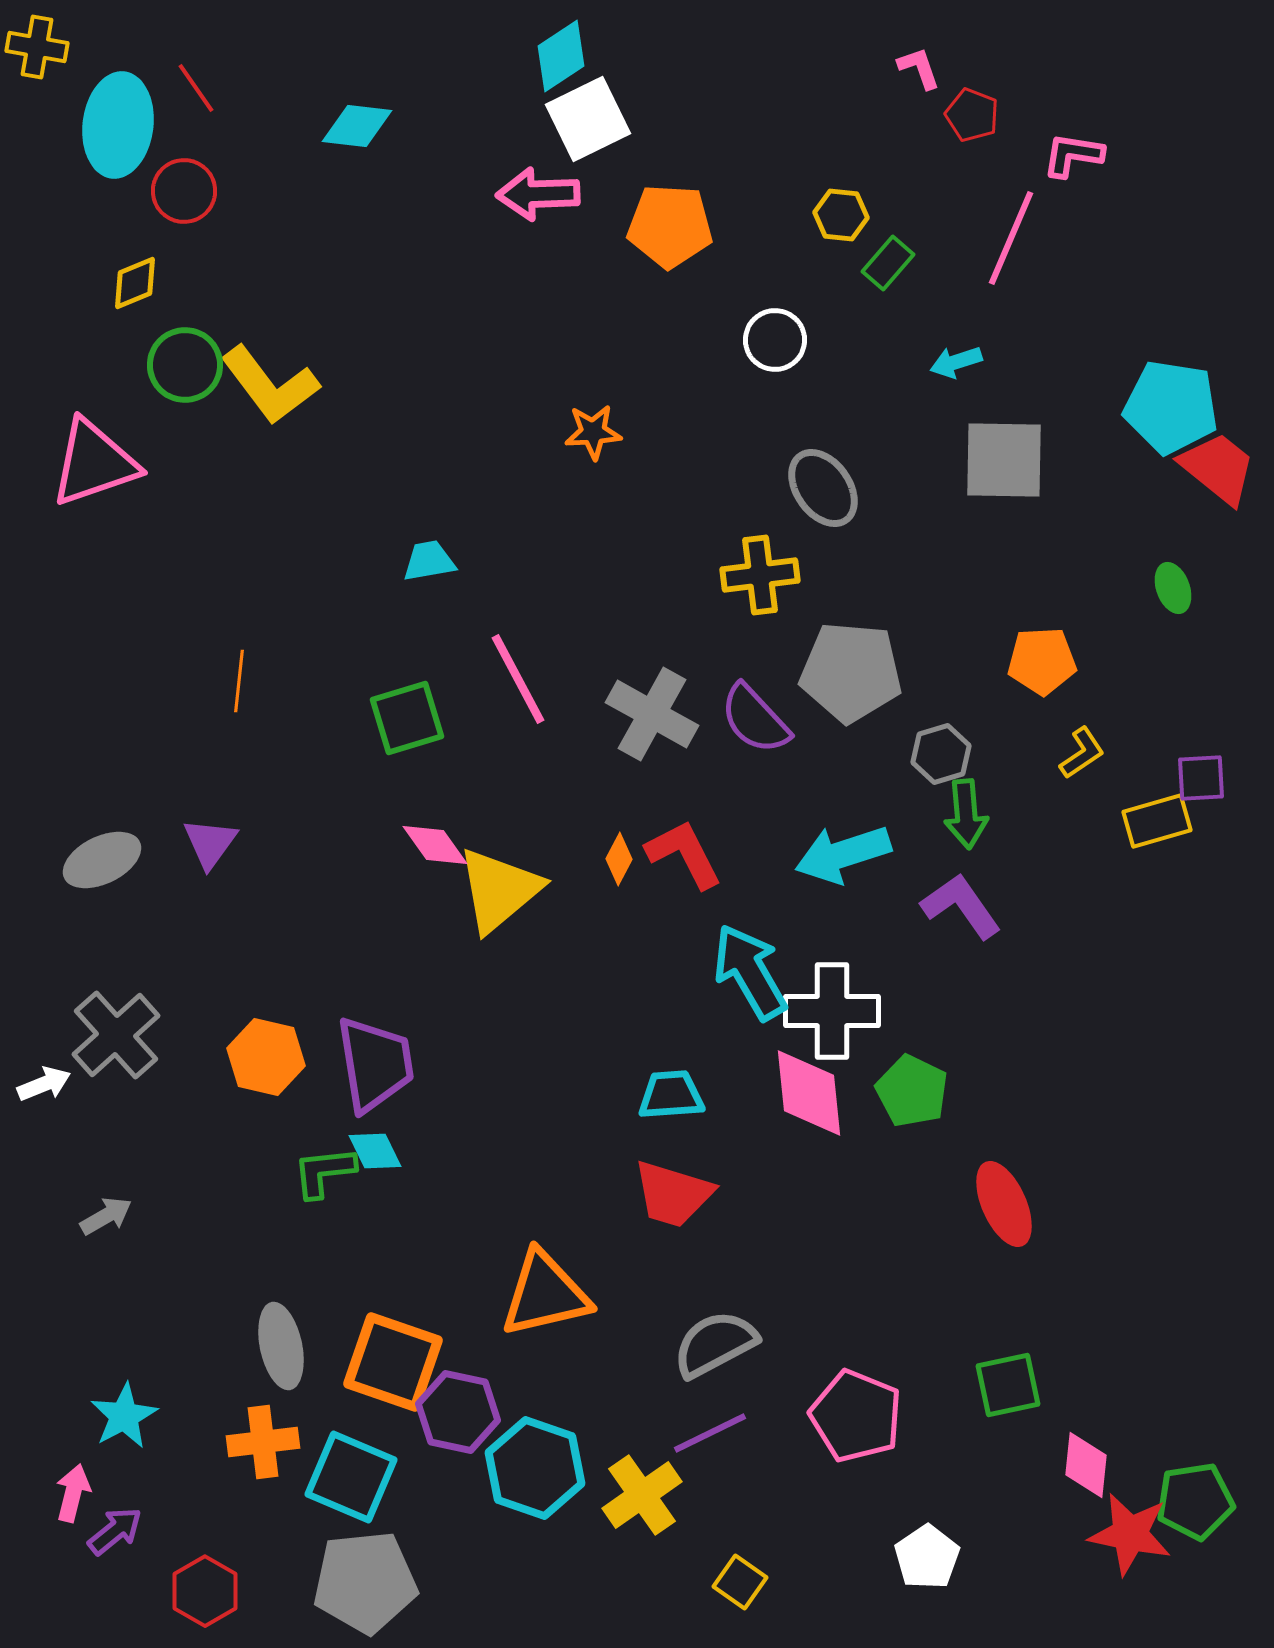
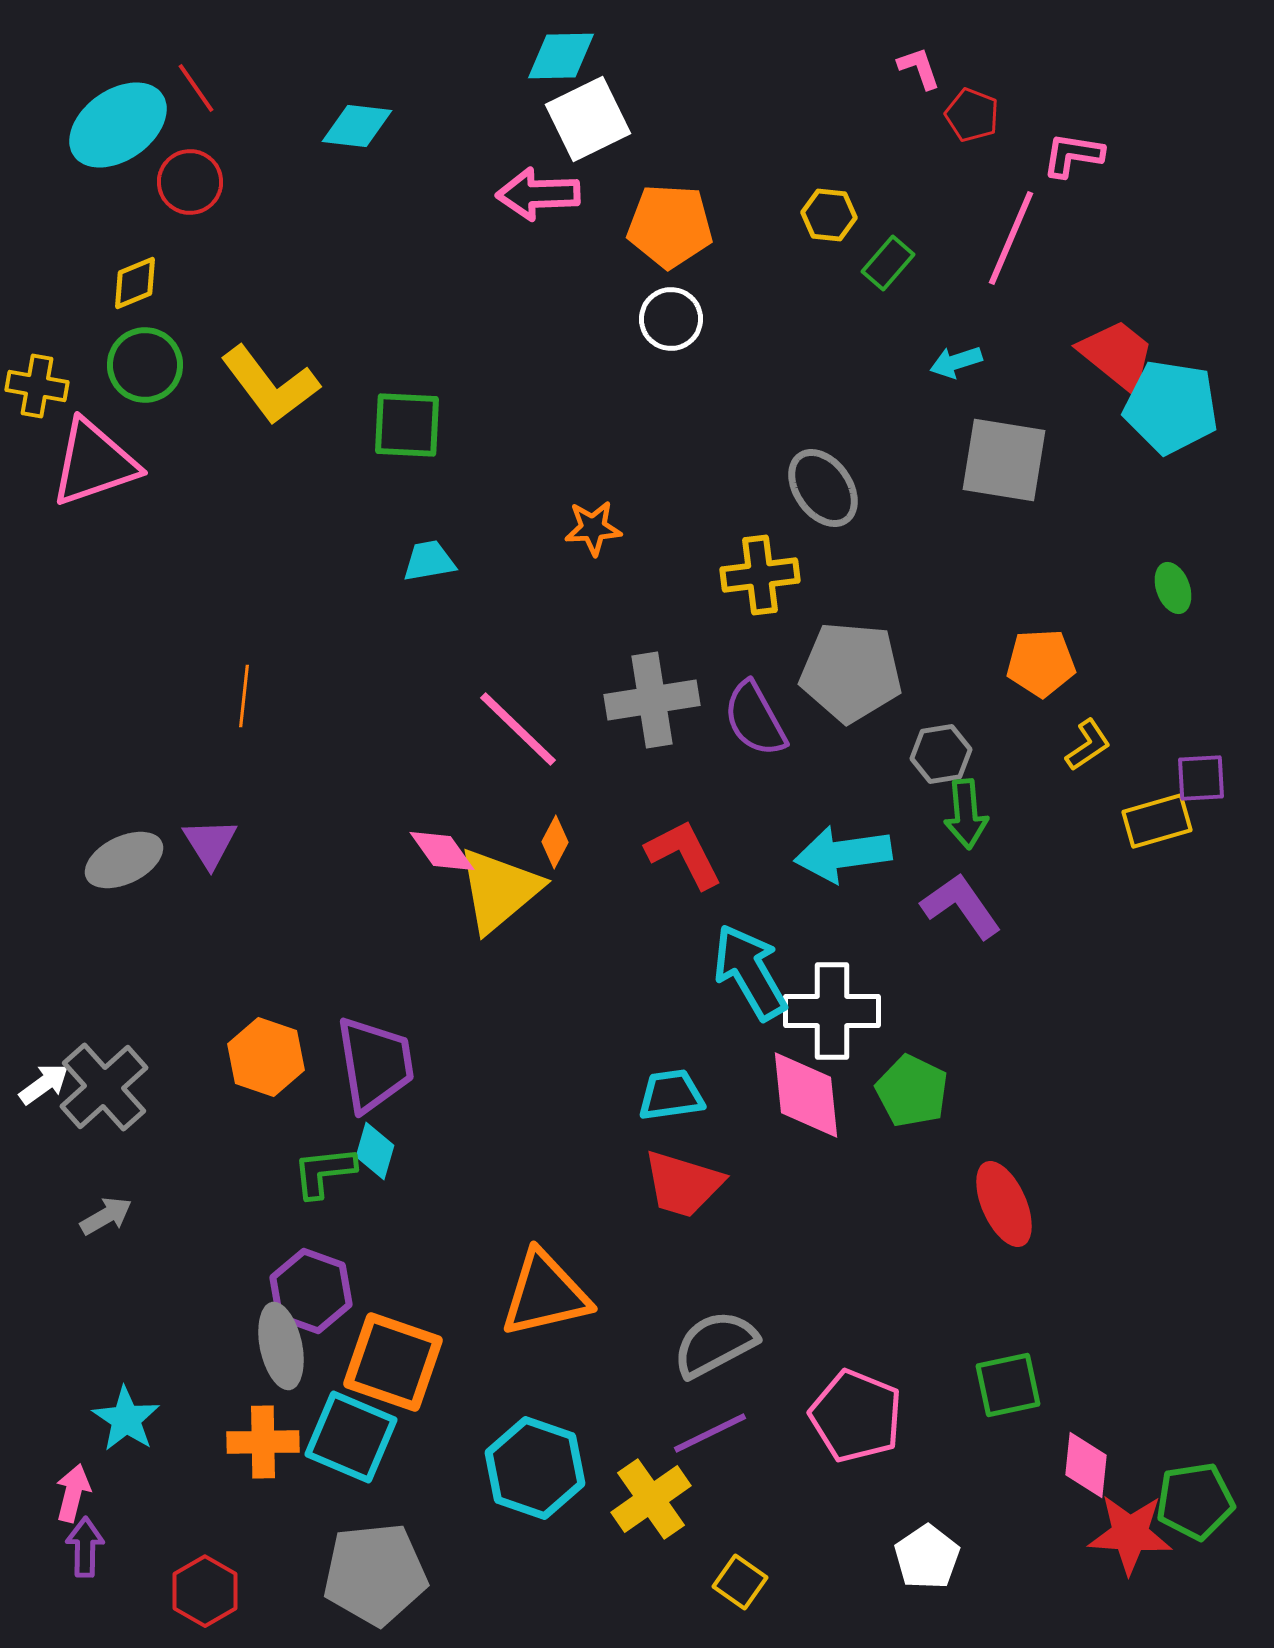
yellow cross at (37, 47): moved 339 px down
cyan diamond at (561, 56): rotated 32 degrees clockwise
cyan ellipse at (118, 125): rotated 48 degrees clockwise
red circle at (184, 191): moved 6 px right, 9 px up
yellow hexagon at (841, 215): moved 12 px left
white circle at (775, 340): moved 104 px left, 21 px up
green circle at (185, 365): moved 40 px left
orange star at (593, 432): moved 96 px down
gray square at (1004, 460): rotated 8 degrees clockwise
red trapezoid at (1218, 468): moved 101 px left, 113 px up
orange pentagon at (1042, 661): moved 1 px left, 2 px down
pink line at (518, 679): moved 50 px down; rotated 18 degrees counterclockwise
orange line at (239, 681): moved 5 px right, 15 px down
gray cross at (652, 714): moved 14 px up; rotated 38 degrees counterclockwise
green square at (407, 718): moved 293 px up; rotated 20 degrees clockwise
purple semicircle at (755, 719): rotated 14 degrees clockwise
yellow L-shape at (1082, 753): moved 6 px right, 8 px up
gray hexagon at (941, 754): rotated 8 degrees clockwise
purple triangle at (210, 843): rotated 8 degrees counterclockwise
pink diamond at (435, 845): moved 7 px right, 6 px down
cyan arrow at (843, 854): rotated 10 degrees clockwise
orange diamond at (619, 859): moved 64 px left, 17 px up
gray ellipse at (102, 860): moved 22 px right
gray cross at (116, 1035): moved 12 px left, 52 px down
orange hexagon at (266, 1057): rotated 6 degrees clockwise
white arrow at (44, 1084): rotated 14 degrees counterclockwise
pink diamond at (809, 1093): moved 3 px left, 2 px down
cyan trapezoid at (671, 1095): rotated 4 degrees counterclockwise
cyan diamond at (375, 1151): rotated 42 degrees clockwise
red trapezoid at (673, 1194): moved 10 px right, 10 px up
purple hexagon at (458, 1412): moved 147 px left, 121 px up; rotated 8 degrees clockwise
cyan star at (124, 1416): moved 2 px right, 3 px down; rotated 10 degrees counterclockwise
orange cross at (263, 1442): rotated 6 degrees clockwise
cyan square at (351, 1477): moved 40 px up
yellow cross at (642, 1495): moved 9 px right, 4 px down
purple arrow at (115, 1531): moved 30 px left, 16 px down; rotated 50 degrees counterclockwise
red star at (1130, 1534): rotated 8 degrees counterclockwise
gray pentagon at (365, 1582): moved 10 px right, 8 px up
